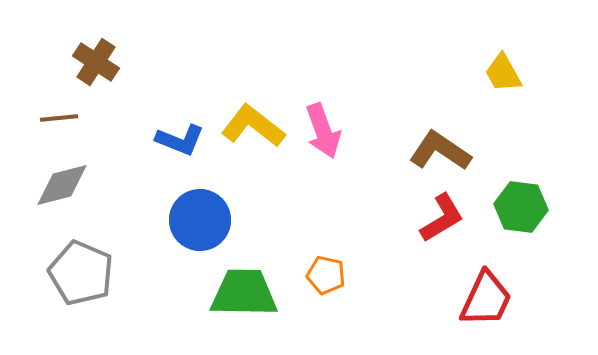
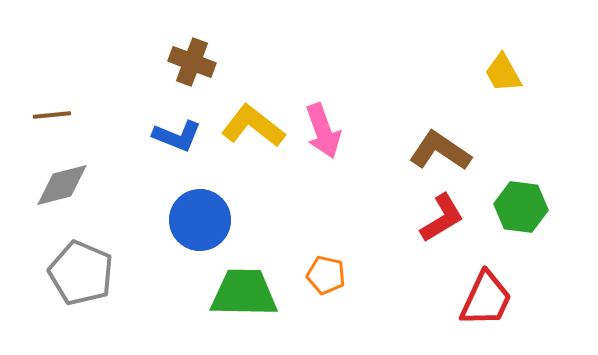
brown cross: moved 96 px right; rotated 12 degrees counterclockwise
brown line: moved 7 px left, 3 px up
blue L-shape: moved 3 px left, 4 px up
